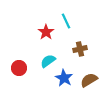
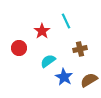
red star: moved 4 px left, 1 px up
red circle: moved 20 px up
blue star: moved 1 px up
